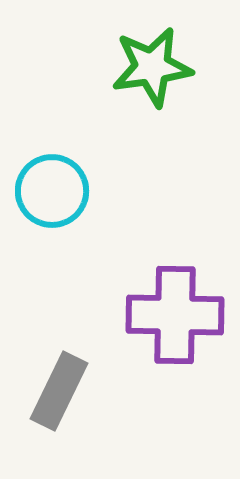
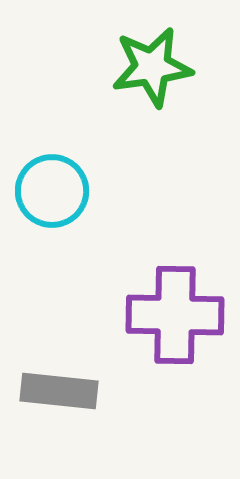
gray rectangle: rotated 70 degrees clockwise
